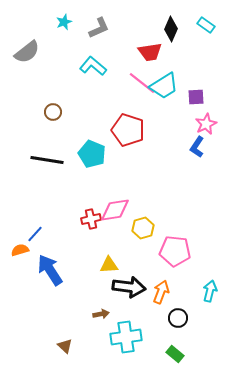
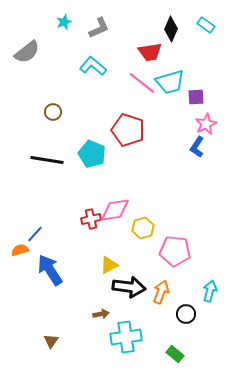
cyan trapezoid: moved 6 px right, 4 px up; rotated 16 degrees clockwise
yellow triangle: rotated 24 degrees counterclockwise
black circle: moved 8 px right, 4 px up
brown triangle: moved 14 px left, 5 px up; rotated 21 degrees clockwise
